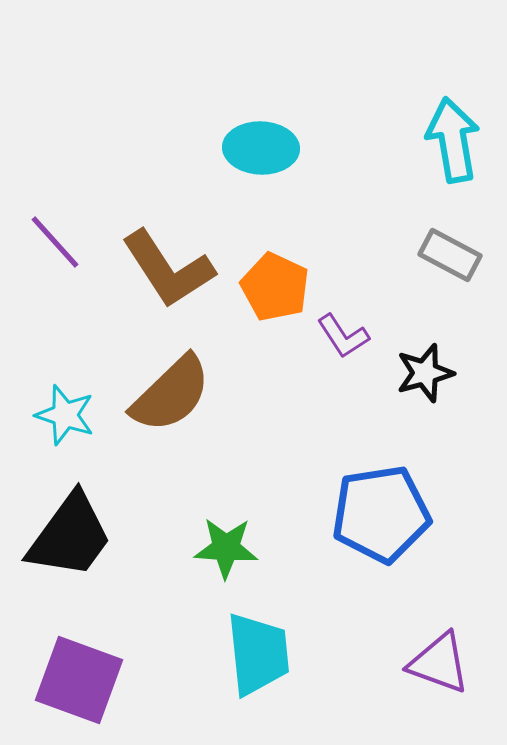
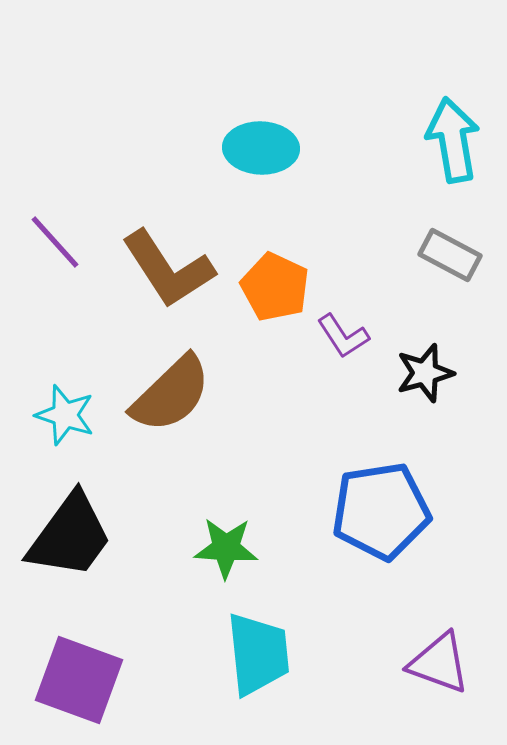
blue pentagon: moved 3 px up
